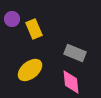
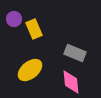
purple circle: moved 2 px right
